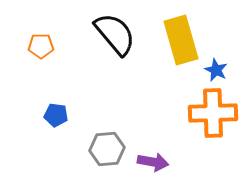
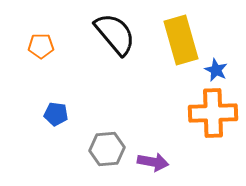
blue pentagon: moved 1 px up
